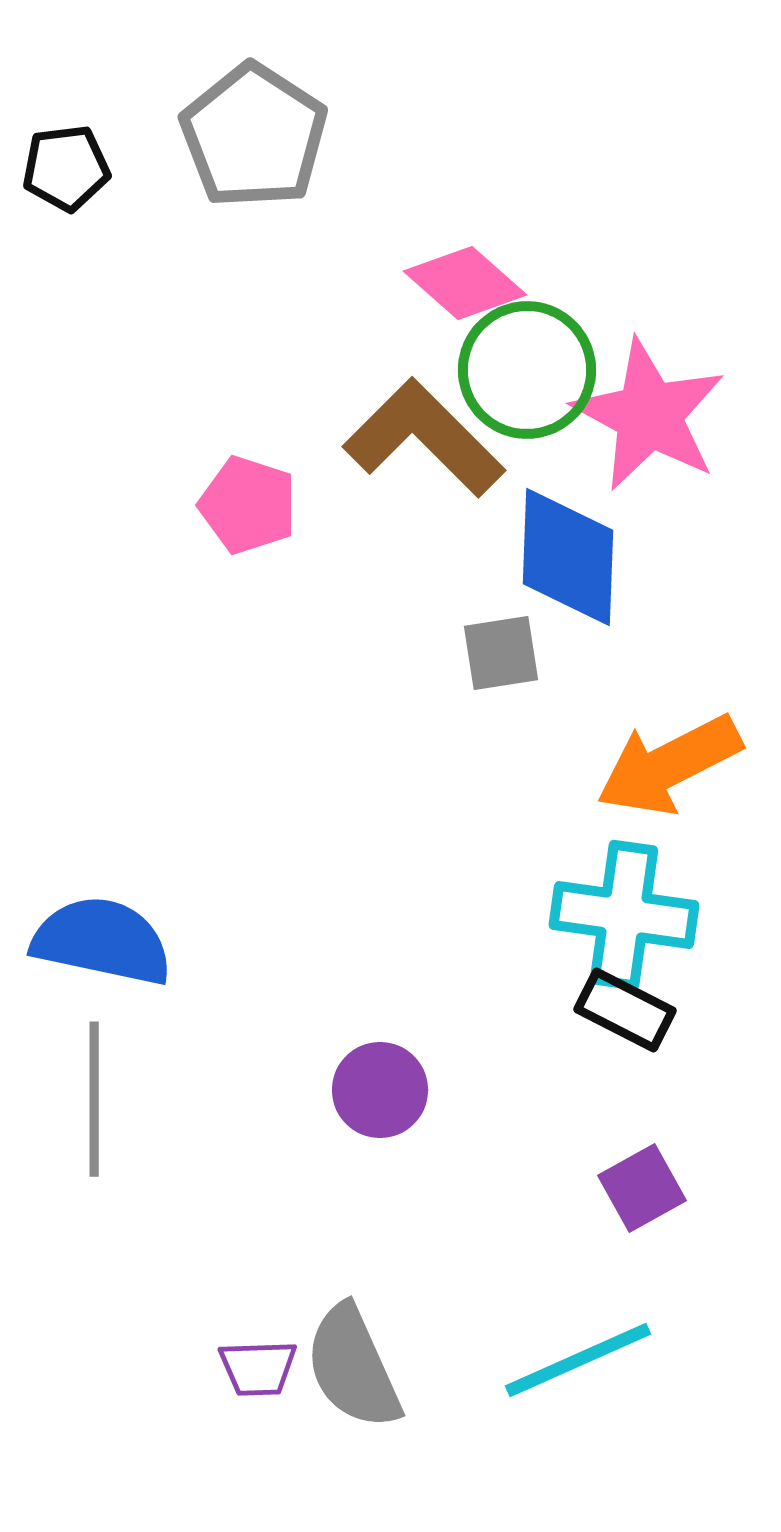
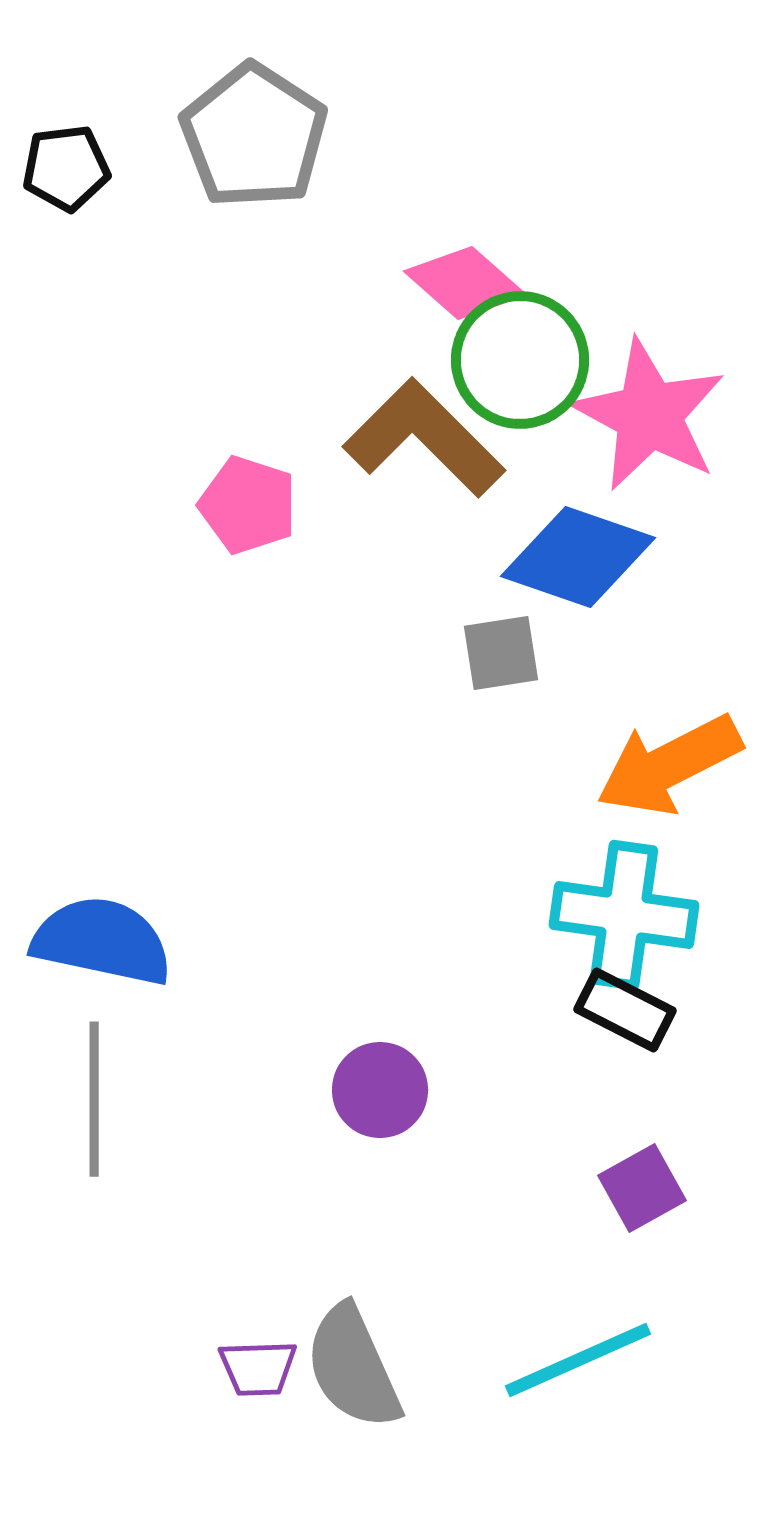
green circle: moved 7 px left, 10 px up
blue diamond: moved 10 px right; rotated 73 degrees counterclockwise
